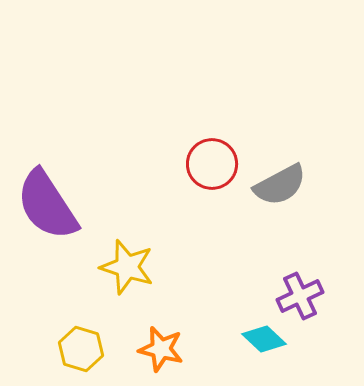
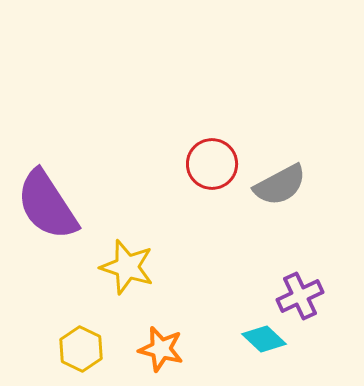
yellow hexagon: rotated 9 degrees clockwise
